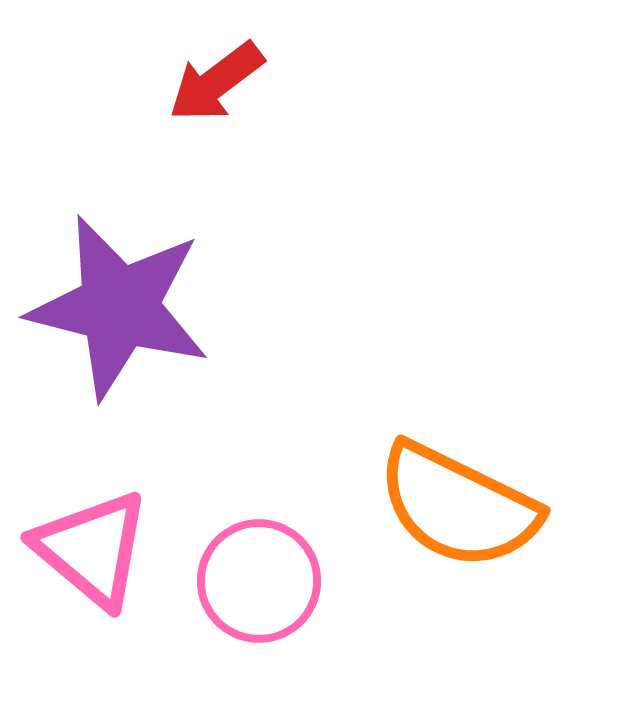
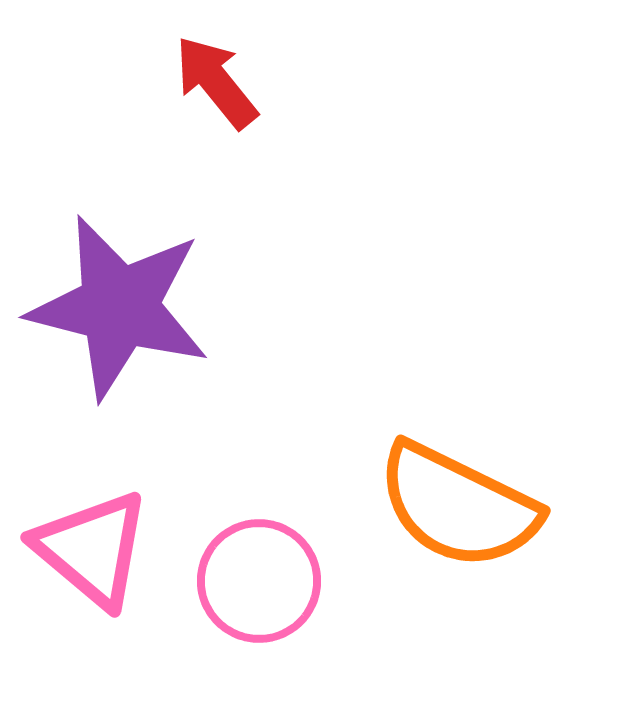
red arrow: rotated 88 degrees clockwise
